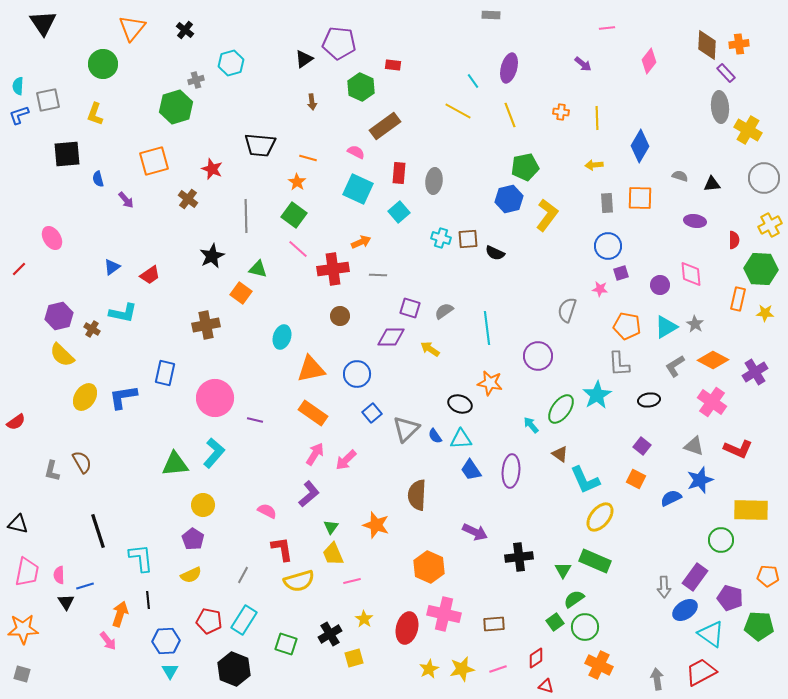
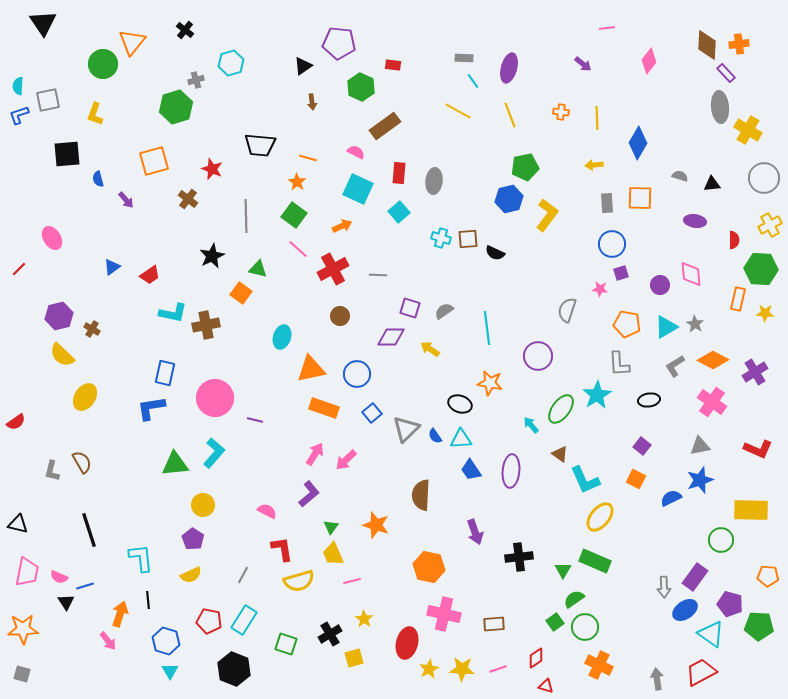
gray rectangle at (491, 15): moved 27 px left, 43 px down
orange triangle at (132, 28): moved 14 px down
black triangle at (304, 59): moved 1 px left, 7 px down
blue diamond at (640, 146): moved 2 px left, 3 px up
orange arrow at (361, 242): moved 19 px left, 16 px up
blue circle at (608, 246): moved 4 px right, 2 px up
red cross at (333, 269): rotated 20 degrees counterclockwise
cyan L-shape at (123, 313): moved 50 px right
orange pentagon at (627, 326): moved 2 px up
blue L-shape at (123, 397): moved 28 px right, 11 px down
orange rectangle at (313, 413): moved 11 px right, 5 px up; rotated 16 degrees counterclockwise
gray triangle at (694, 446): moved 6 px right; rotated 30 degrees counterclockwise
red L-shape at (738, 449): moved 20 px right
brown semicircle at (417, 495): moved 4 px right
black line at (98, 531): moved 9 px left, 1 px up
purple arrow at (475, 532): rotated 45 degrees clockwise
orange hexagon at (429, 567): rotated 12 degrees counterclockwise
pink semicircle at (59, 575): moved 2 px down; rotated 66 degrees counterclockwise
purple pentagon at (730, 598): moved 6 px down
red ellipse at (407, 628): moved 15 px down
blue hexagon at (166, 641): rotated 20 degrees clockwise
yellow star at (462, 669): rotated 15 degrees clockwise
